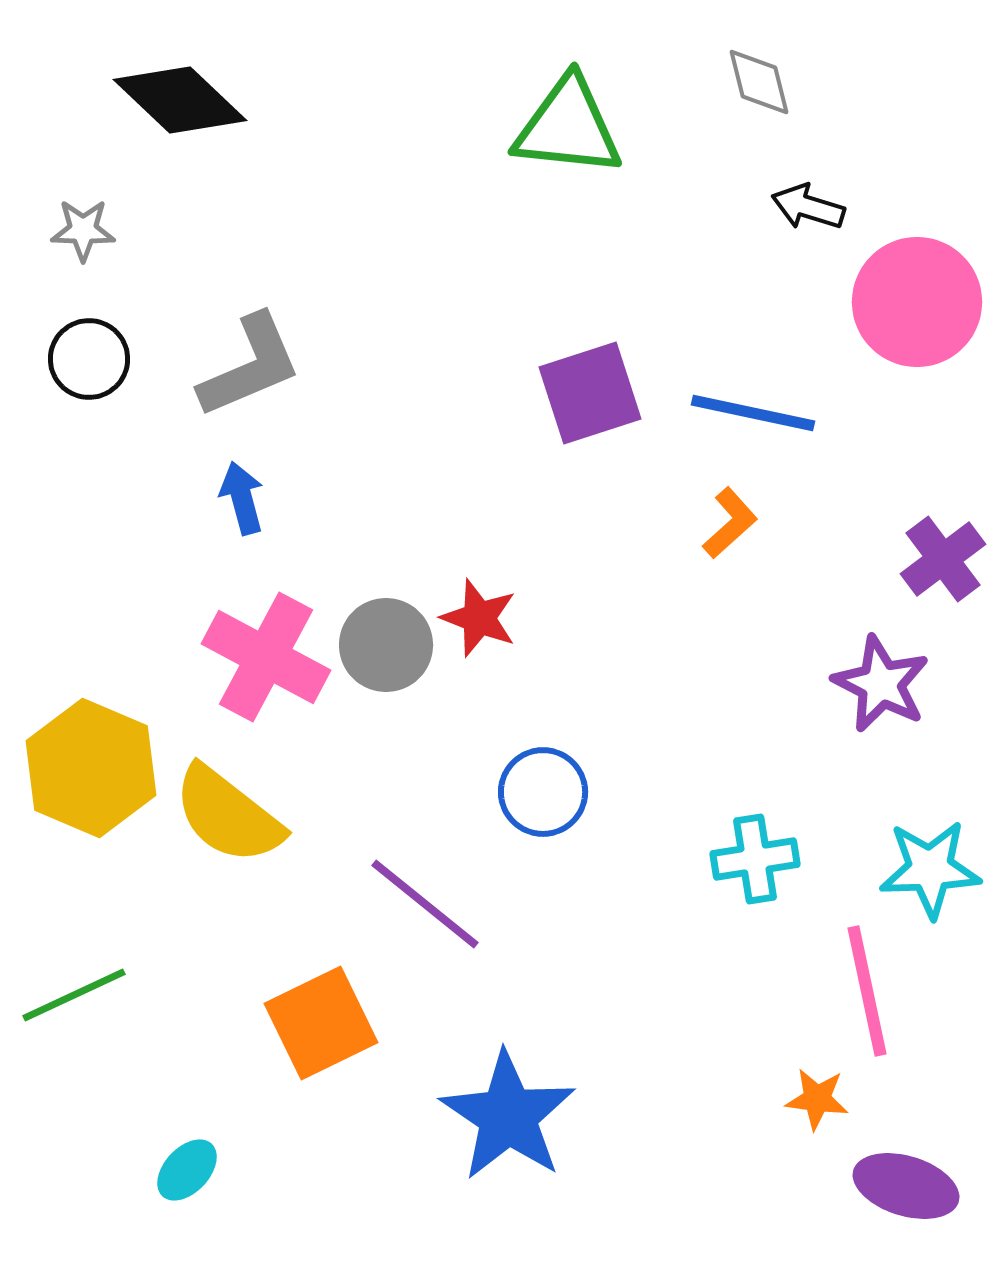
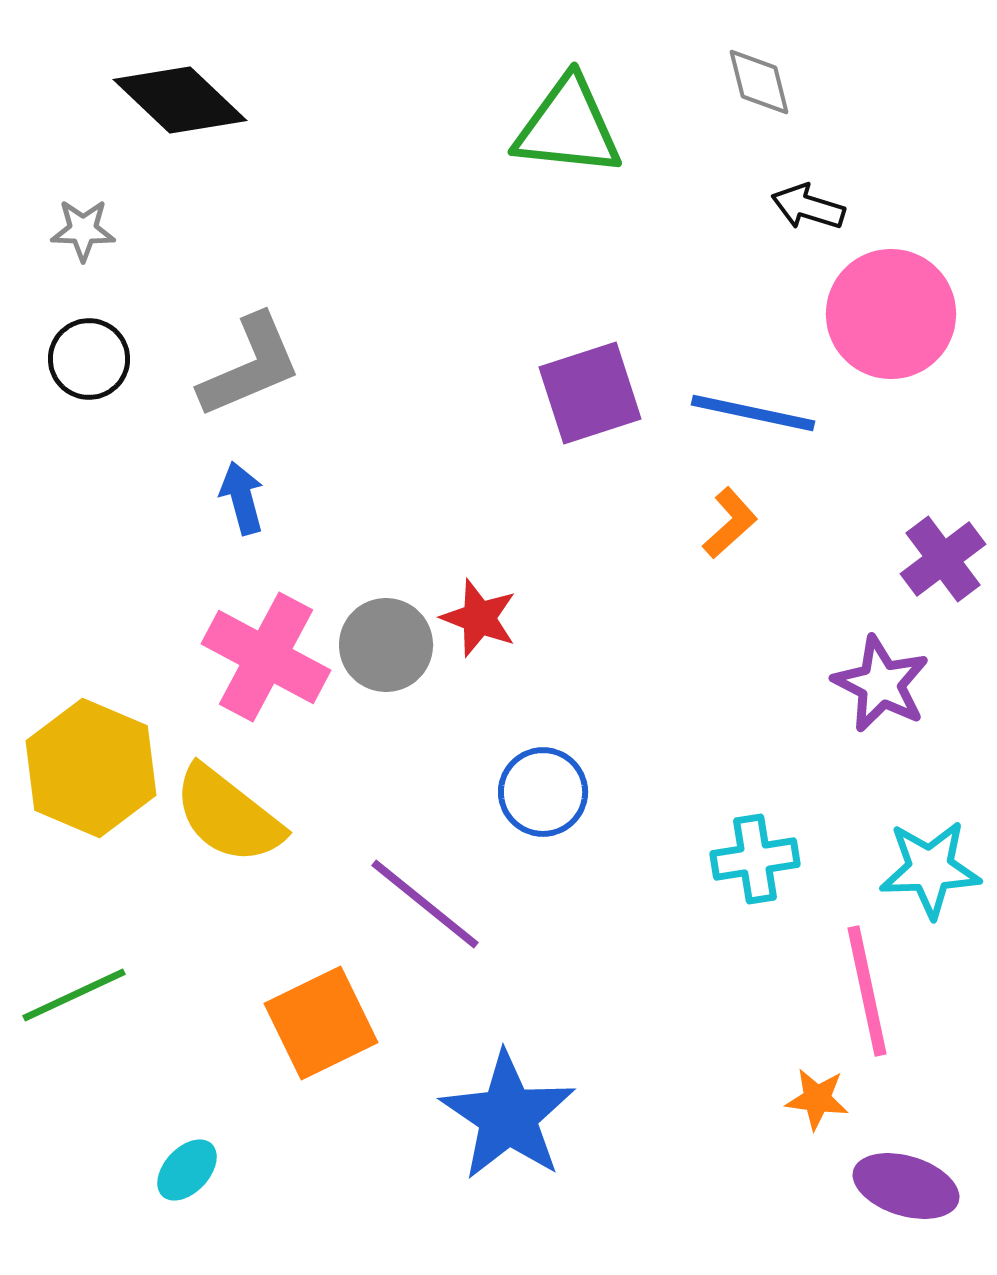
pink circle: moved 26 px left, 12 px down
